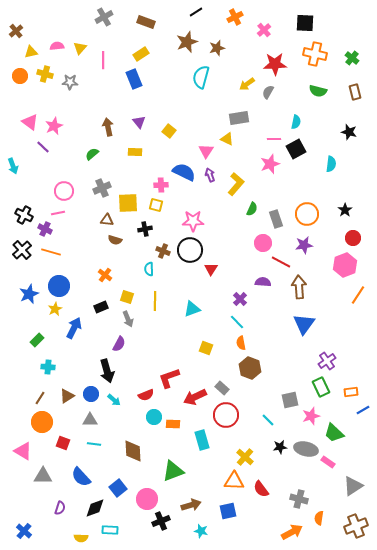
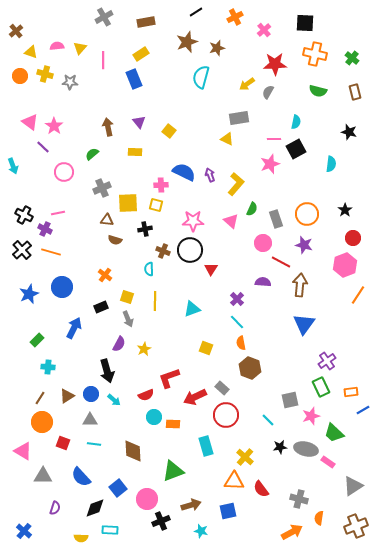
brown rectangle at (146, 22): rotated 30 degrees counterclockwise
yellow triangle at (31, 52): rotated 32 degrees clockwise
pink star at (54, 126): rotated 12 degrees counterclockwise
pink triangle at (206, 151): moved 25 px right, 70 px down; rotated 21 degrees counterclockwise
pink circle at (64, 191): moved 19 px up
purple star at (304, 245): rotated 24 degrees clockwise
blue circle at (59, 286): moved 3 px right, 1 px down
brown arrow at (299, 287): moved 1 px right, 2 px up; rotated 10 degrees clockwise
purple cross at (240, 299): moved 3 px left
yellow star at (55, 309): moved 89 px right, 40 px down
cyan rectangle at (202, 440): moved 4 px right, 6 px down
purple semicircle at (60, 508): moved 5 px left
